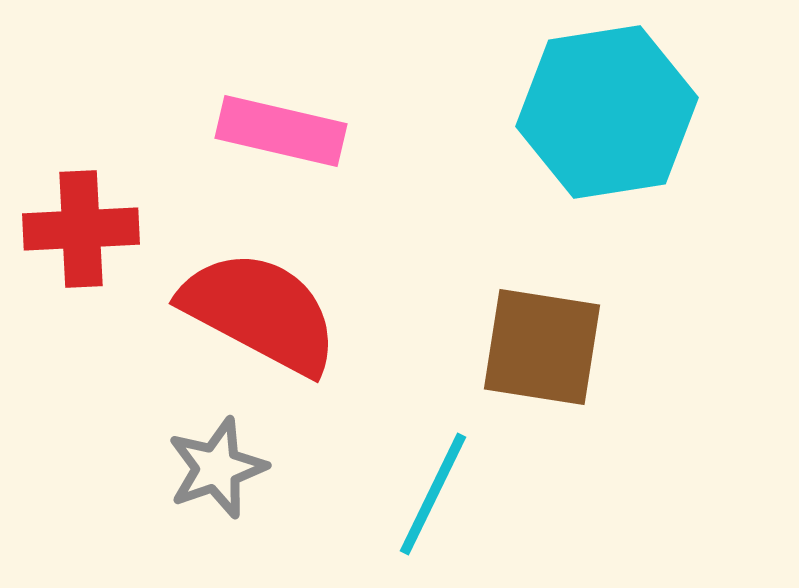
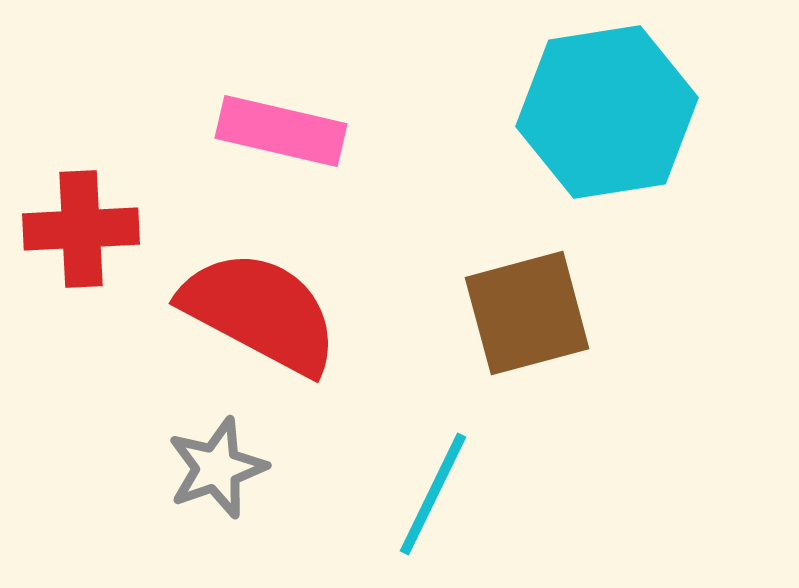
brown square: moved 15 px left, 34 px up; rotated 24 degrees counterclockwise
